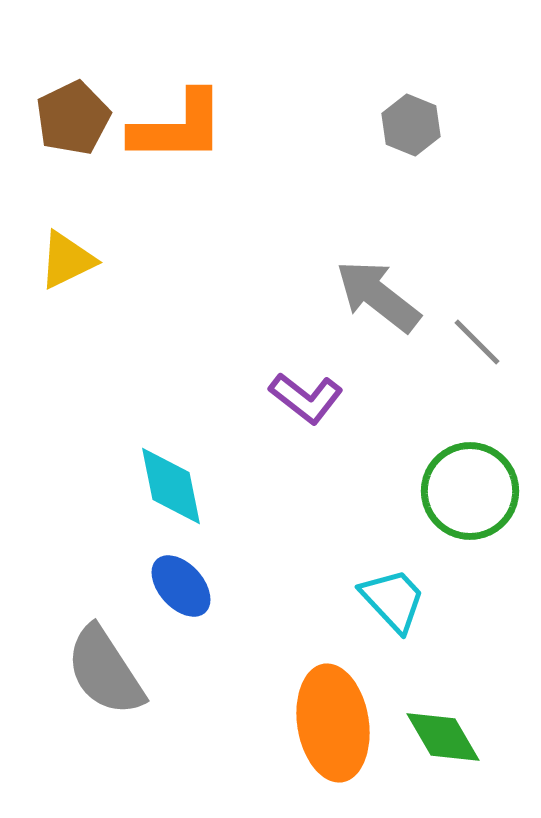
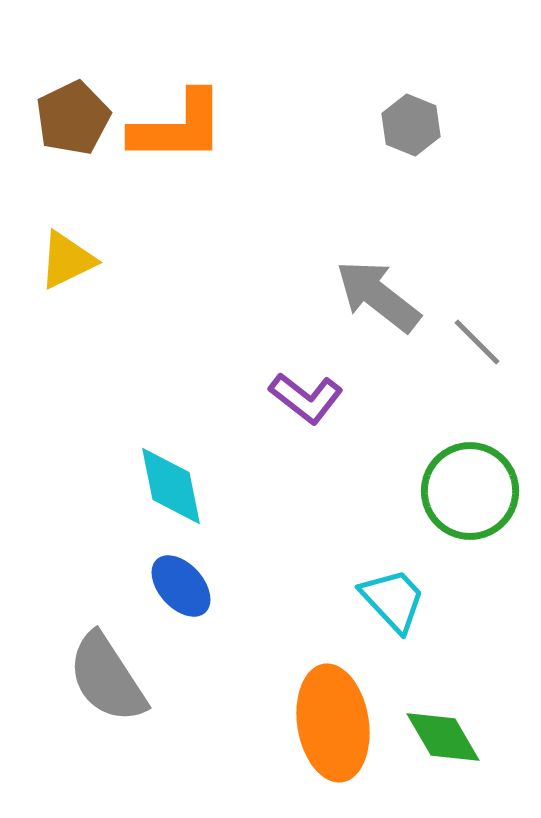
gray semicircle: moved 2 px right, 7 px down
